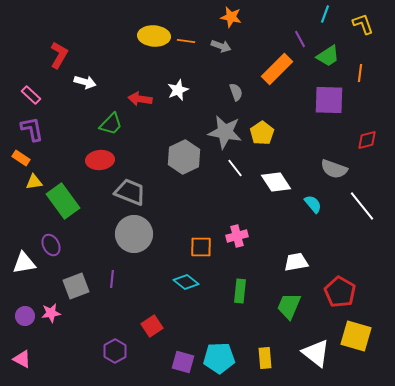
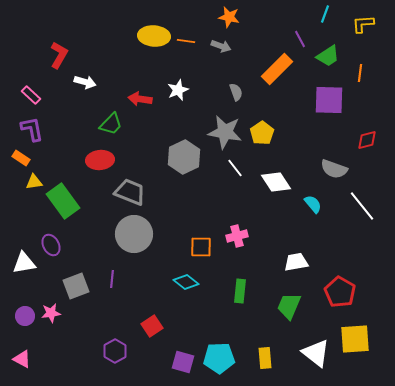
orange star at (231, 17): moved 2 px left
yellow L-shape at (363, 24): rotated 75 degrees counterclockwise
yellow square at (356, 336): moved 1 px left, 3 px down; rotated 20 degrees counterclockwise
